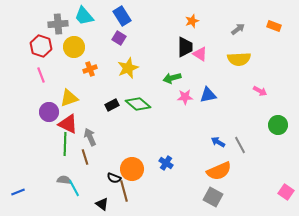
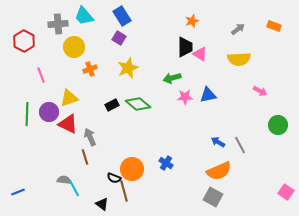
red hexagon at (41, 46): moved 17 px left, 5 px up; rotated 10 degrees clockwise
green line at (65, 144): moved 38 px left, 30 px up
